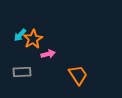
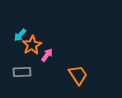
orange star: moved 1 px left, 6 px down
pink arrow: moved 1 px left, 1 px down; rotated 40 degrees counterclockwise
